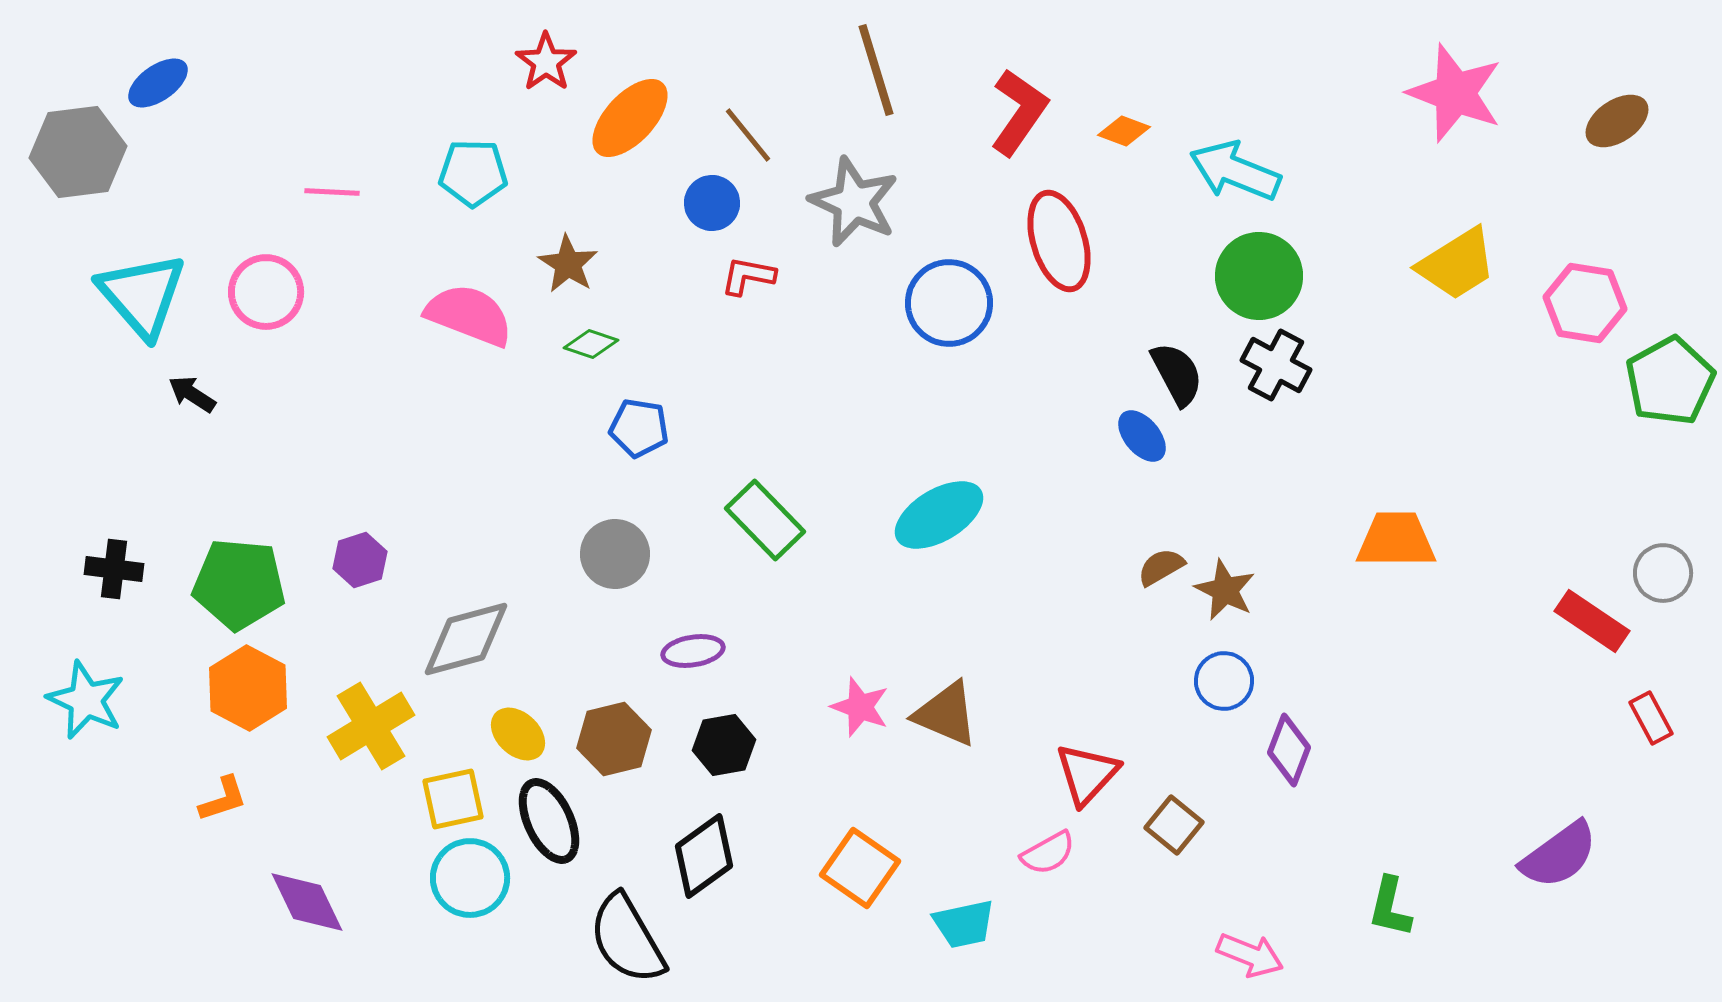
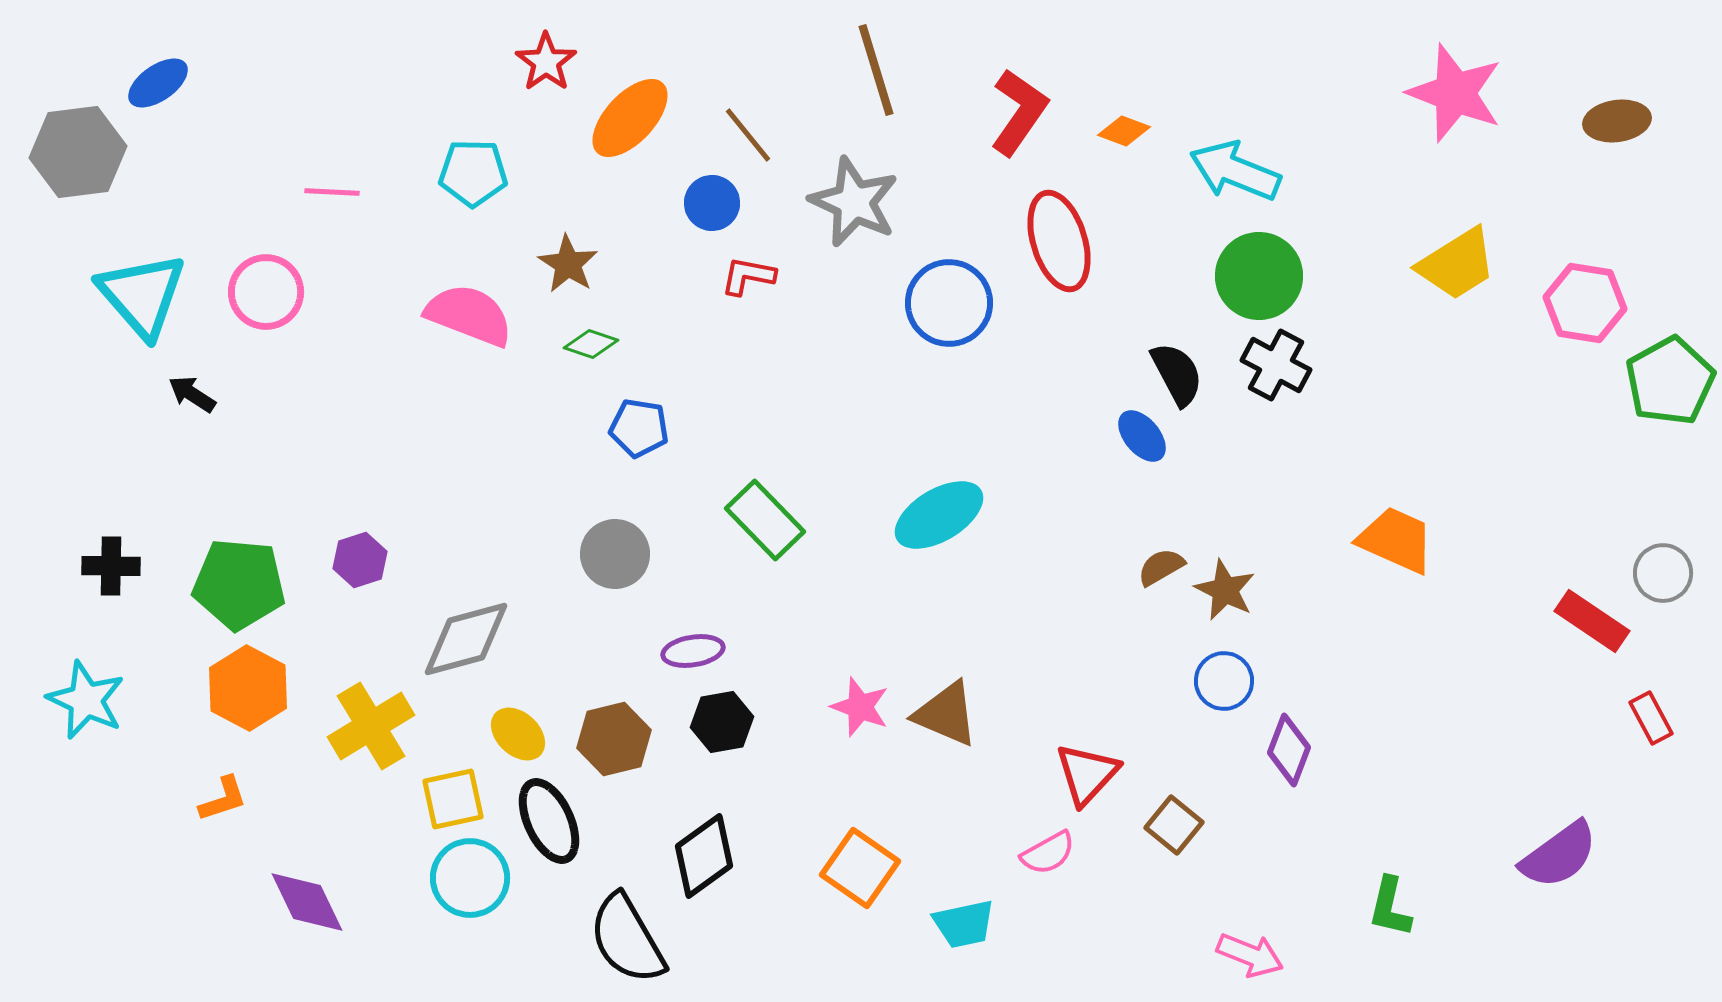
brown ellipse at (1617, 121): rotated 26 degrees clockwise
orange trapezoid at (1396, 540): rotated 24 degrees clockwise
black cross at (114, 569): moved 3 px left, 3 px up; rotated 6 degrees counterclockwise
black hexagon at (724, 745): moved 2 px left, 23 px up
